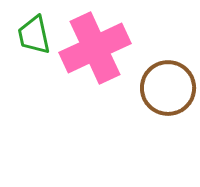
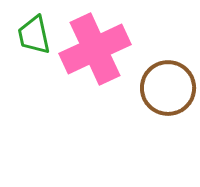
pink cross: moved 1 px down
